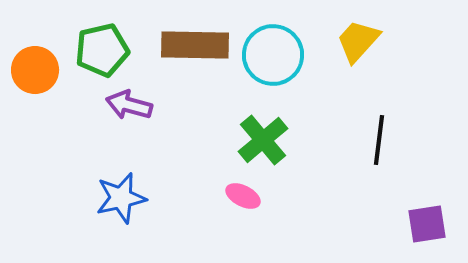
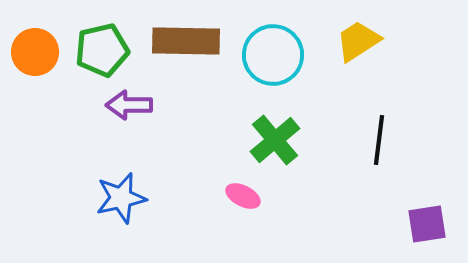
yellow trapezoid: rotated 15 degrees clockwise
brown rectangle: moved 9 px left, 4 px up
orange circle: moved 18 px up
purple arrow: rotated 15 degrees counterclockwise
green cross: moved 12 px right
